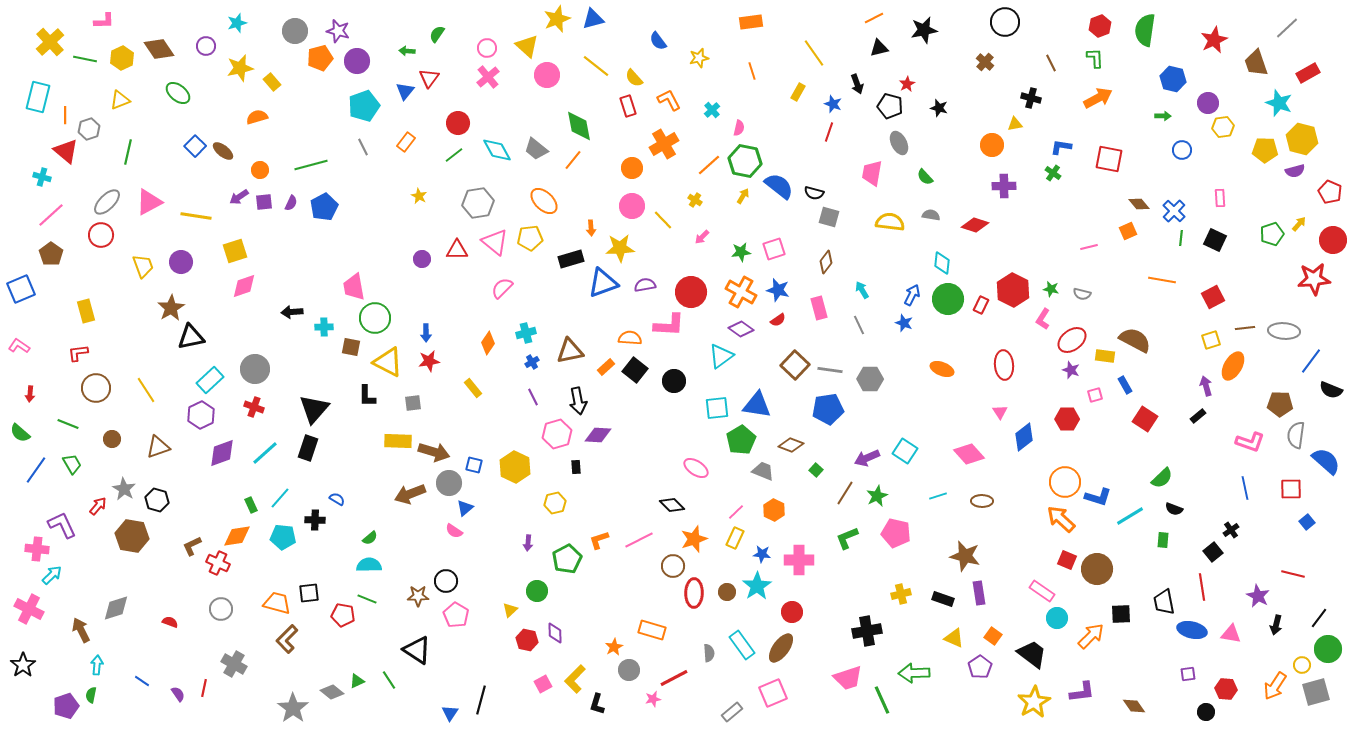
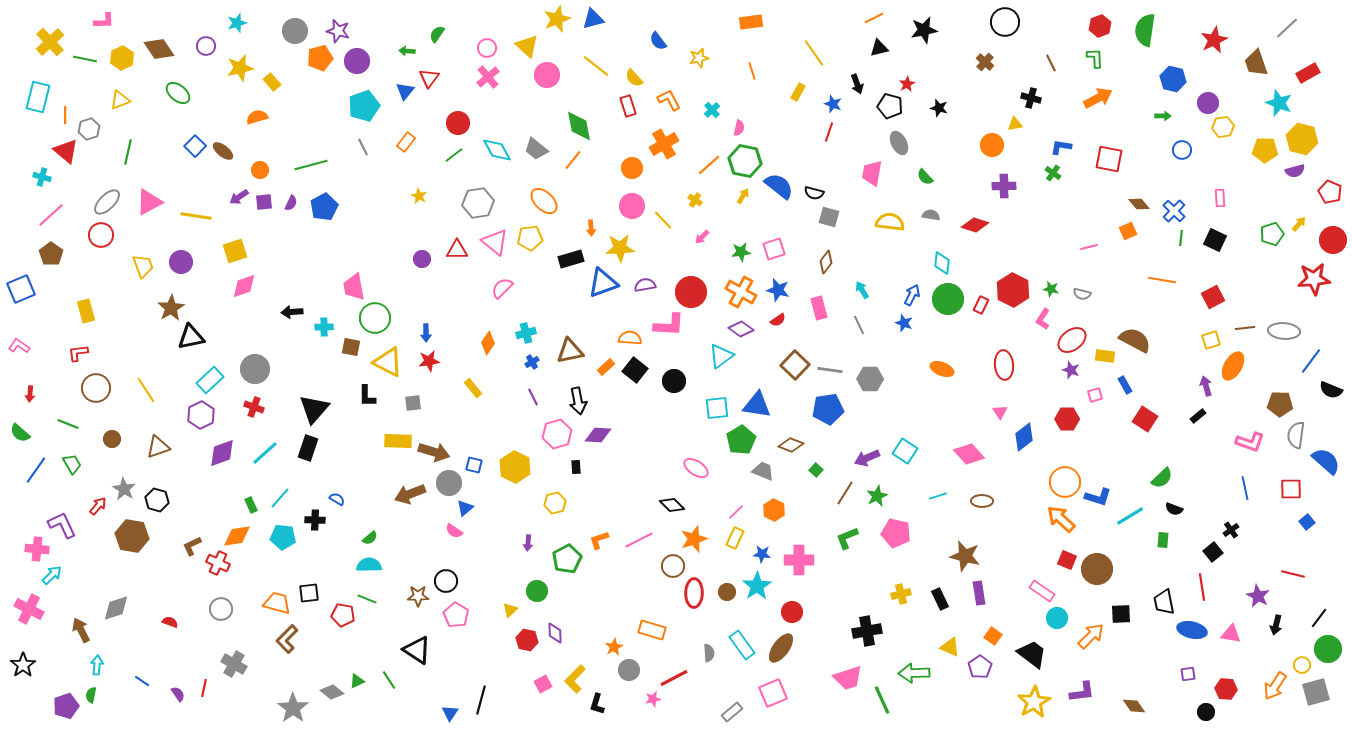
black rectangle at (943, 599): moved 3 px left; rotated 45 degrees clockwise
yellow triangle at (954, 638): moved 4 px left, 9 px down
